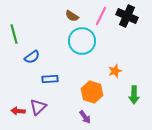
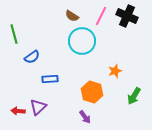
green arrow: moved 1 px down; rotated 30 degrees clockwise
